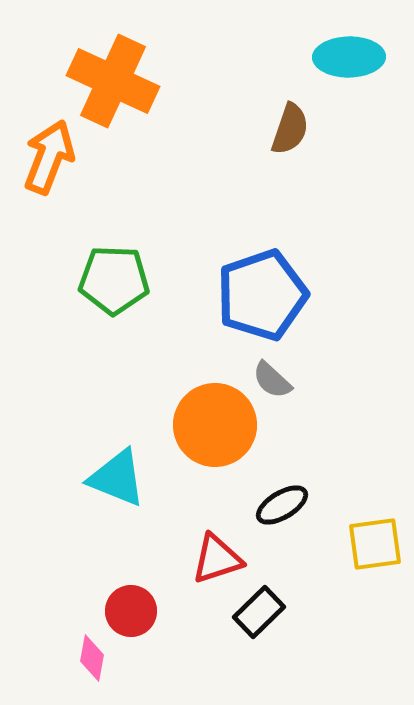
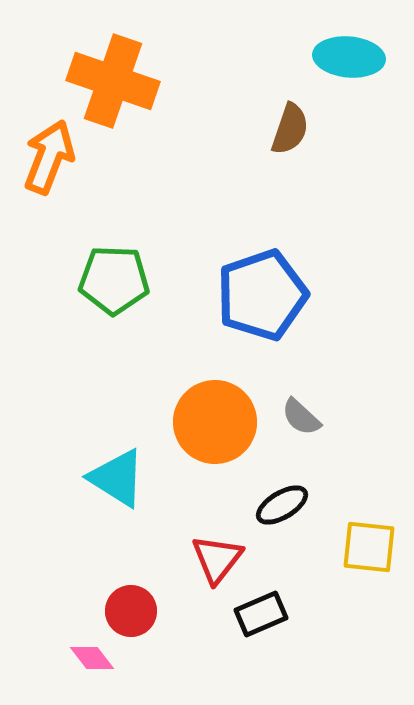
cyan ellipse: rotated 6 degrees clockwise
orange cross: rotated 6 degrees counterclockwise
gray semicircle: moved 29 px right, 37 px down
orange circle: moved 3 px up
cyan triangle: rotated 10 degrees clockwise
yellow square: moved 6 px left, 3 px down; rotated 14 degrees clockwise
red triangle: rotated 34 degrees counterclockwise
black rectangle: moved 2 px right, 2 px down; rotated 21 degrees clockwise
pink diamond: rotated 48 degrees counterclockwise
